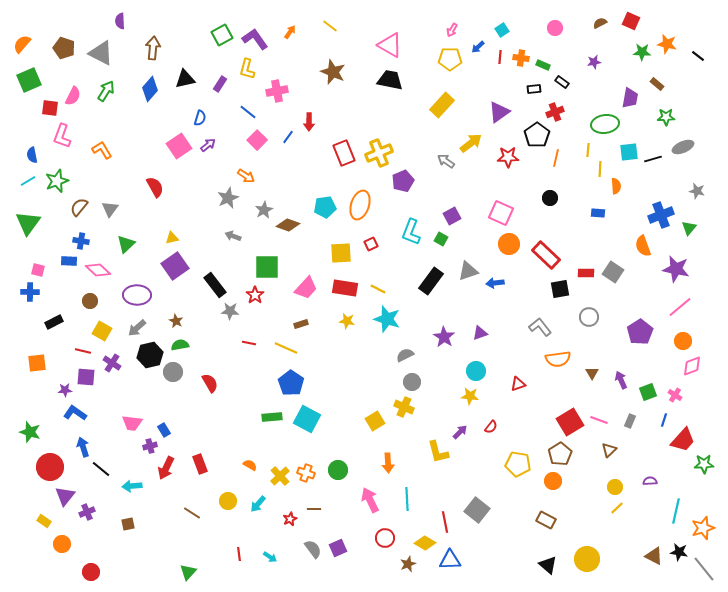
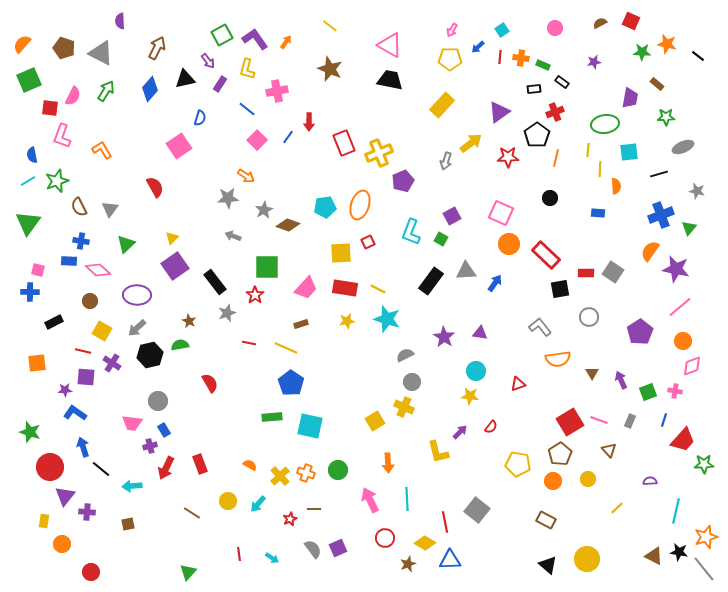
orange arrow at (290, 32): moved 4 px left, 10 px down
brown arrow at (153, 48): moved 4 px right; rotated 20 degrees clockwise
brown star at (333, 72): moved 3 px left, 3 px up
blue line at (248, 112): moved 1 px left, 3 px up
purple arrow at (208, 145): moved 84 px up; rotated 91 degrees clockwise
red rectangle at (344, 153): moved 10 px up
black line at (653, 159): moved 6 px right, 15 px down
gray arrow at (446, 161): rotated 108 degrees counterclockwise
gray star at (228, 198): rotated 20 degrees clockwise
brown semicircle at (79, 207): rotated 66 degrees counterclockwise
yellow triangle at (172, 238): rotated 32 degrees counterclockwise
red square at (371, 244): moved 3 px left, 2 px up
orange semicircle at (643, 246): moved 7 px right, 5 px down; rotated 55 degrees clockwise
gray triangle at (468, 271): moved 2 px left; rotated 15 degrees clockwise
blue arrow at (495, 283): rotated 132 degrees clockwise
black rectangle at (215, 285): moved 3 px up
gray star at (230, 311): moved 3 px left, 2 px down; rotated 24 degrees counterclockwise
brown star at (176, 321): moved 13 px right
yellow star at (347, 321): rotated 21 degrees counterclockwise
purple triangle at (480, 333): rotated 28 degrees clockwise
gray circle at (173, 372): moved 15 px left, 29 px down
pink cross at (675, 395): moved 4 px up; rotated 24 degrees counterclockwise
cyan square at (307, 419): moved 3 px right, 7 px down; rotated 16 degrees counterclockwise
brown triangle at (609, 450): rotated 28 degrees counterclockwise
yellow circle at (615, 487): moved 27 px left, 8 px up
purple cross at (87, 512): rotated 28 degrees clockwise
yellow rectangle at (44, 521): rotated 64 degrees clockwise
orange star at (703, 528): moved 3 px right, 9 px down
cyan arrow at (270, 557): moved 2 px right, 1 px down
